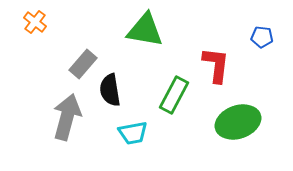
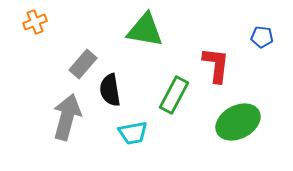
orange cross: rotated 30 degrees clockwise
green ellipse: rotated 9 degrees counterclockwise
